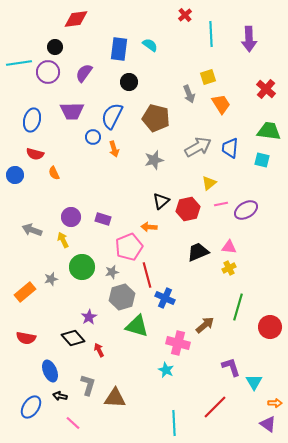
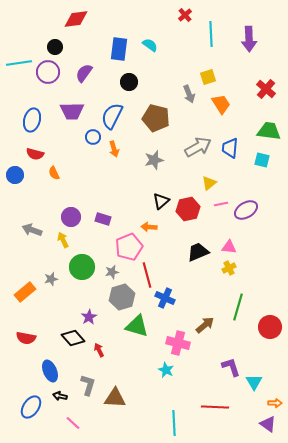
red line at (215, 407): rotated 48 degrees clockwise
